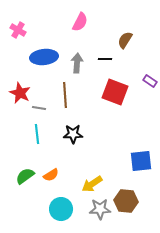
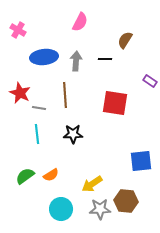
gray arrow: moved 1 px left, 2 px up
red square: moved 11 px down; rotated 12 degrees counterclockwise
